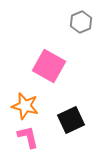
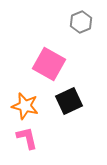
pink square: moved 2 px up
black square: moved 2 px left, 19 px up
pink L-shape: moved 1 px left, 1 px down
